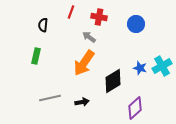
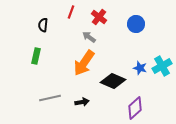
red cross: rotated 28 degrees clockwise
black diamond: rotated 55 degrees clockwise
